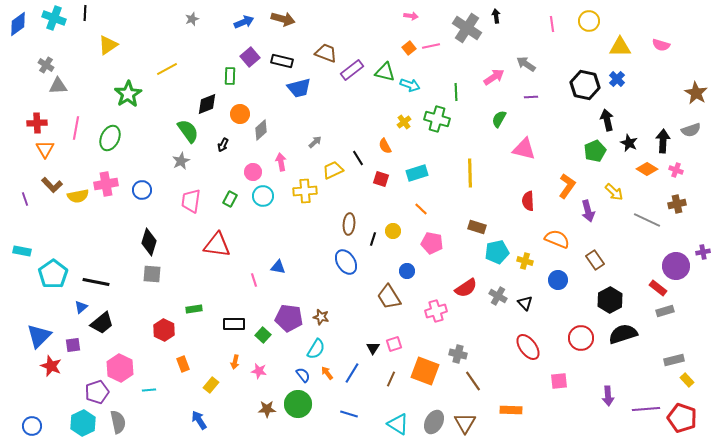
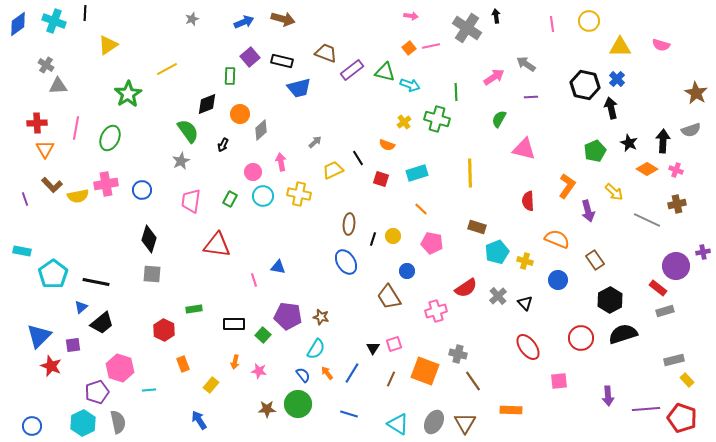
cyan cross at (54, 18): moved 3 px down
black arrow at (607, 120): moved 4 px right, 12 px up
orange semicircle at (385, 146): moved 2 px right, 1 px up; rotated 42 degrees counterclockwise
yellow cross at (305, 191): moved 6 px left, 3 px down; rotated 15 degrees clockwise
yellow circle at (393, 231): moved 5 px down
black diamond at (149, 242): moved 3 px up
cyan pentagon at (497, 252): rotated 10 degrees counterclockwise
gray cross at (498, 296): rotated 18 degrees clockwise
purple pentagon at (289, 318): moved 1 px left, 2 px up
pink hexagon at (120, 368): rotated 8 degrees counterclockwise
